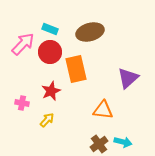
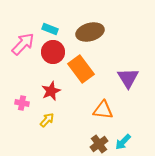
red circle: moved 3 px right
orange rectangle: moved 5 px right; rotated 24 degrees counterclockwise
purple triangle: rotated 20 degrees counterclockwise
cyan arrow: rotated 120 degrees clockwise
